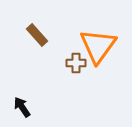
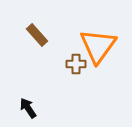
brown cross: moved 1 px down
black arrow: moved 6 px right, 1 px down
